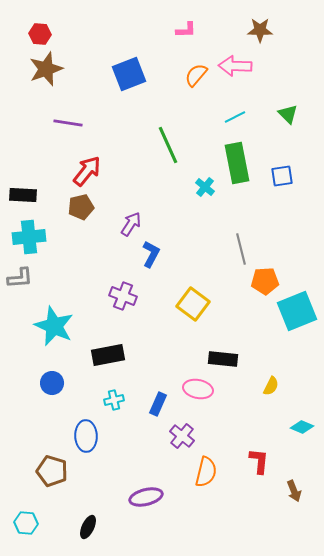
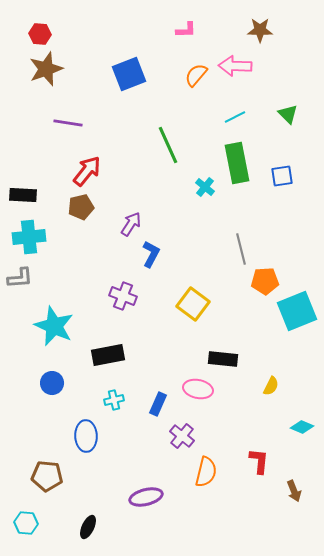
brown pentagon at (52, 471): moved 5 px left, 5 px down; rotated 12 degrees counterclockwise
